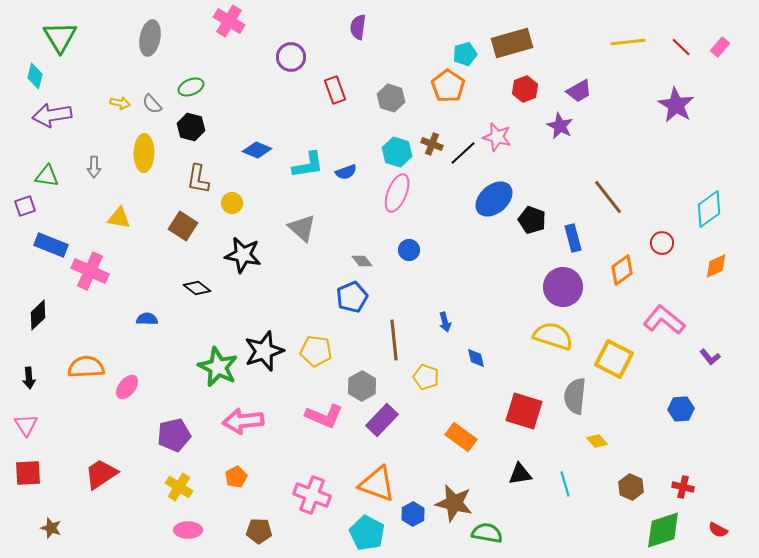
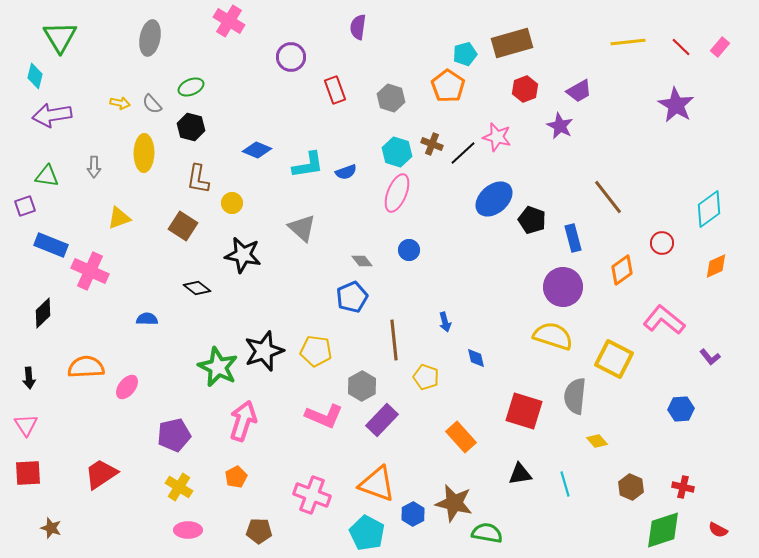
yellow triangle at (119, 218): rotated 30 degrees counterclockwise
black diamond at (38, 315): moved 5 px right, 2 px up
pink arrow at (243, 421): rotated 114 degrees clockwise
orange rectangle at (461, 437): rotated 12 degrees clockwise
